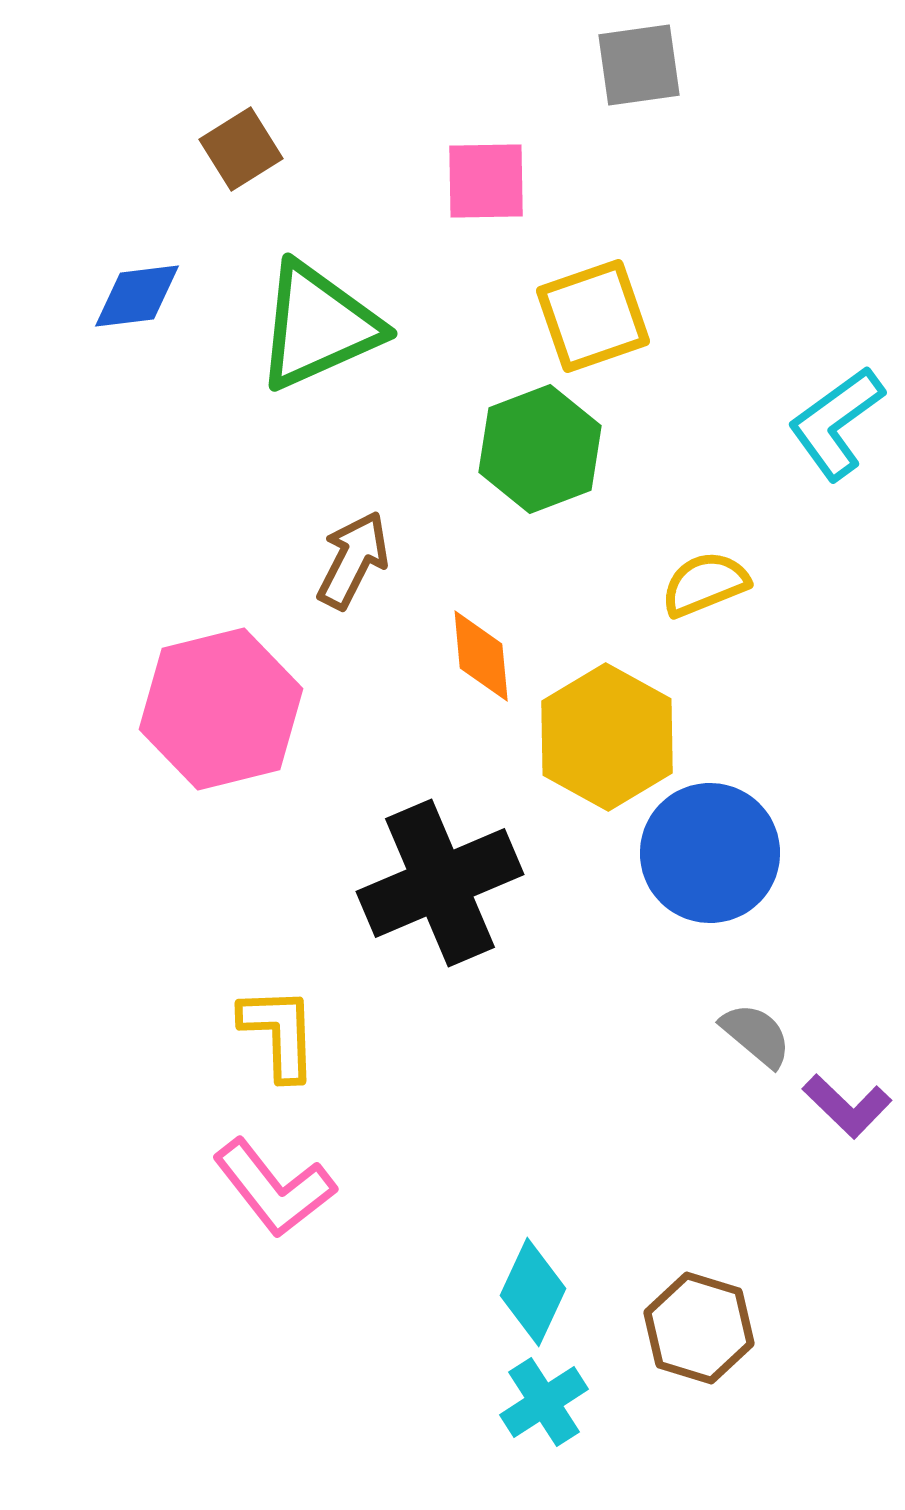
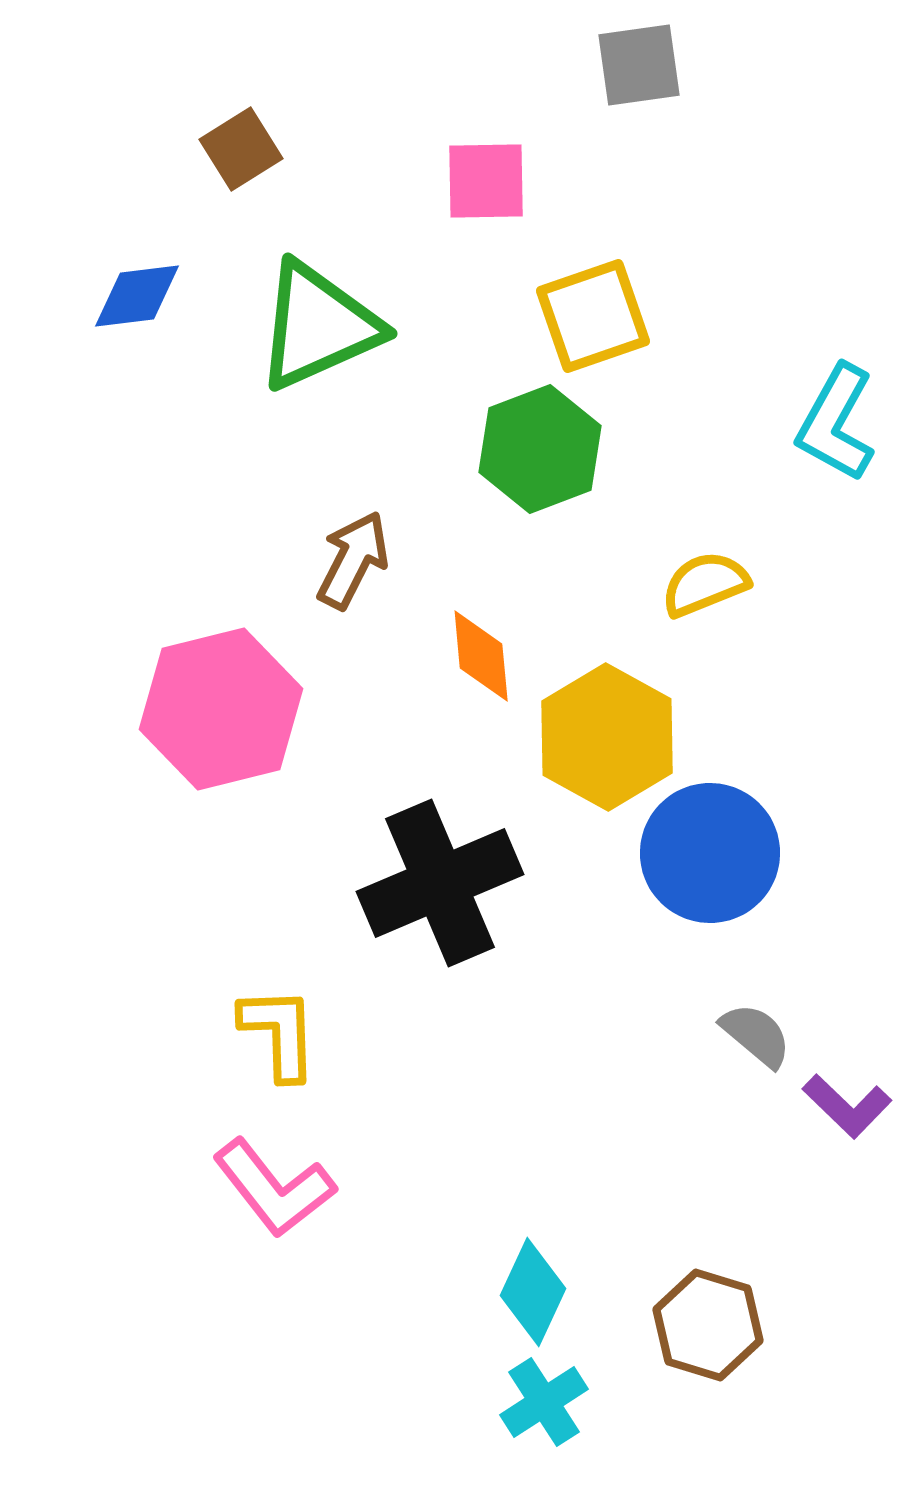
cyan L-shape: rotated 25 degrees counterclockwise
brown hexagon: moved 9 px right, 3 px up
